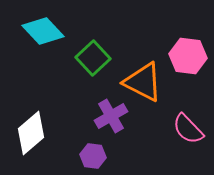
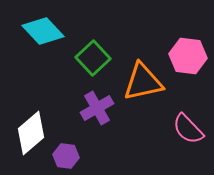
orange triangle: rotated 39 degrees counterclockwise
purple cross: moved 14 px left, 8 px up
purple hexagon: moved 27 px left
